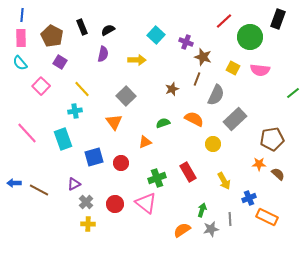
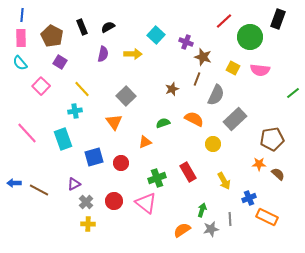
black semicircle at (108, 30): moved 3 px up
yellow arrow at (137, 60): moved 4 px left, 6 px up
red circle at (115, 204): moved 1 px left, 3 px up
